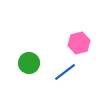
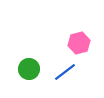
green circle: moved 6 px down
